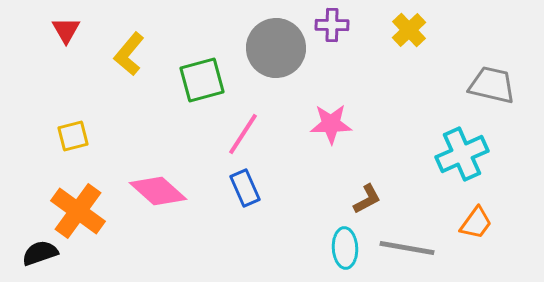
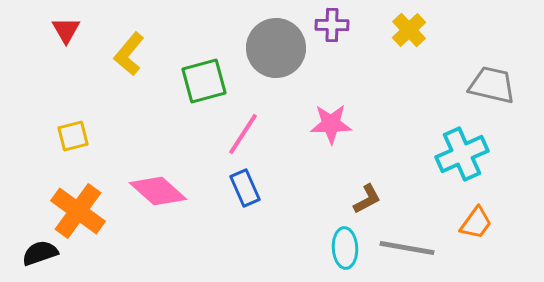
green square: moved 2 px right, 1 px down
